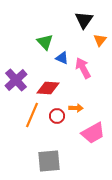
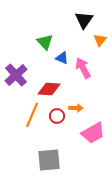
purple cross: moved 5 px up
red diamond: moved 1 px right, 1 px down
gray square: moved 1 px up
